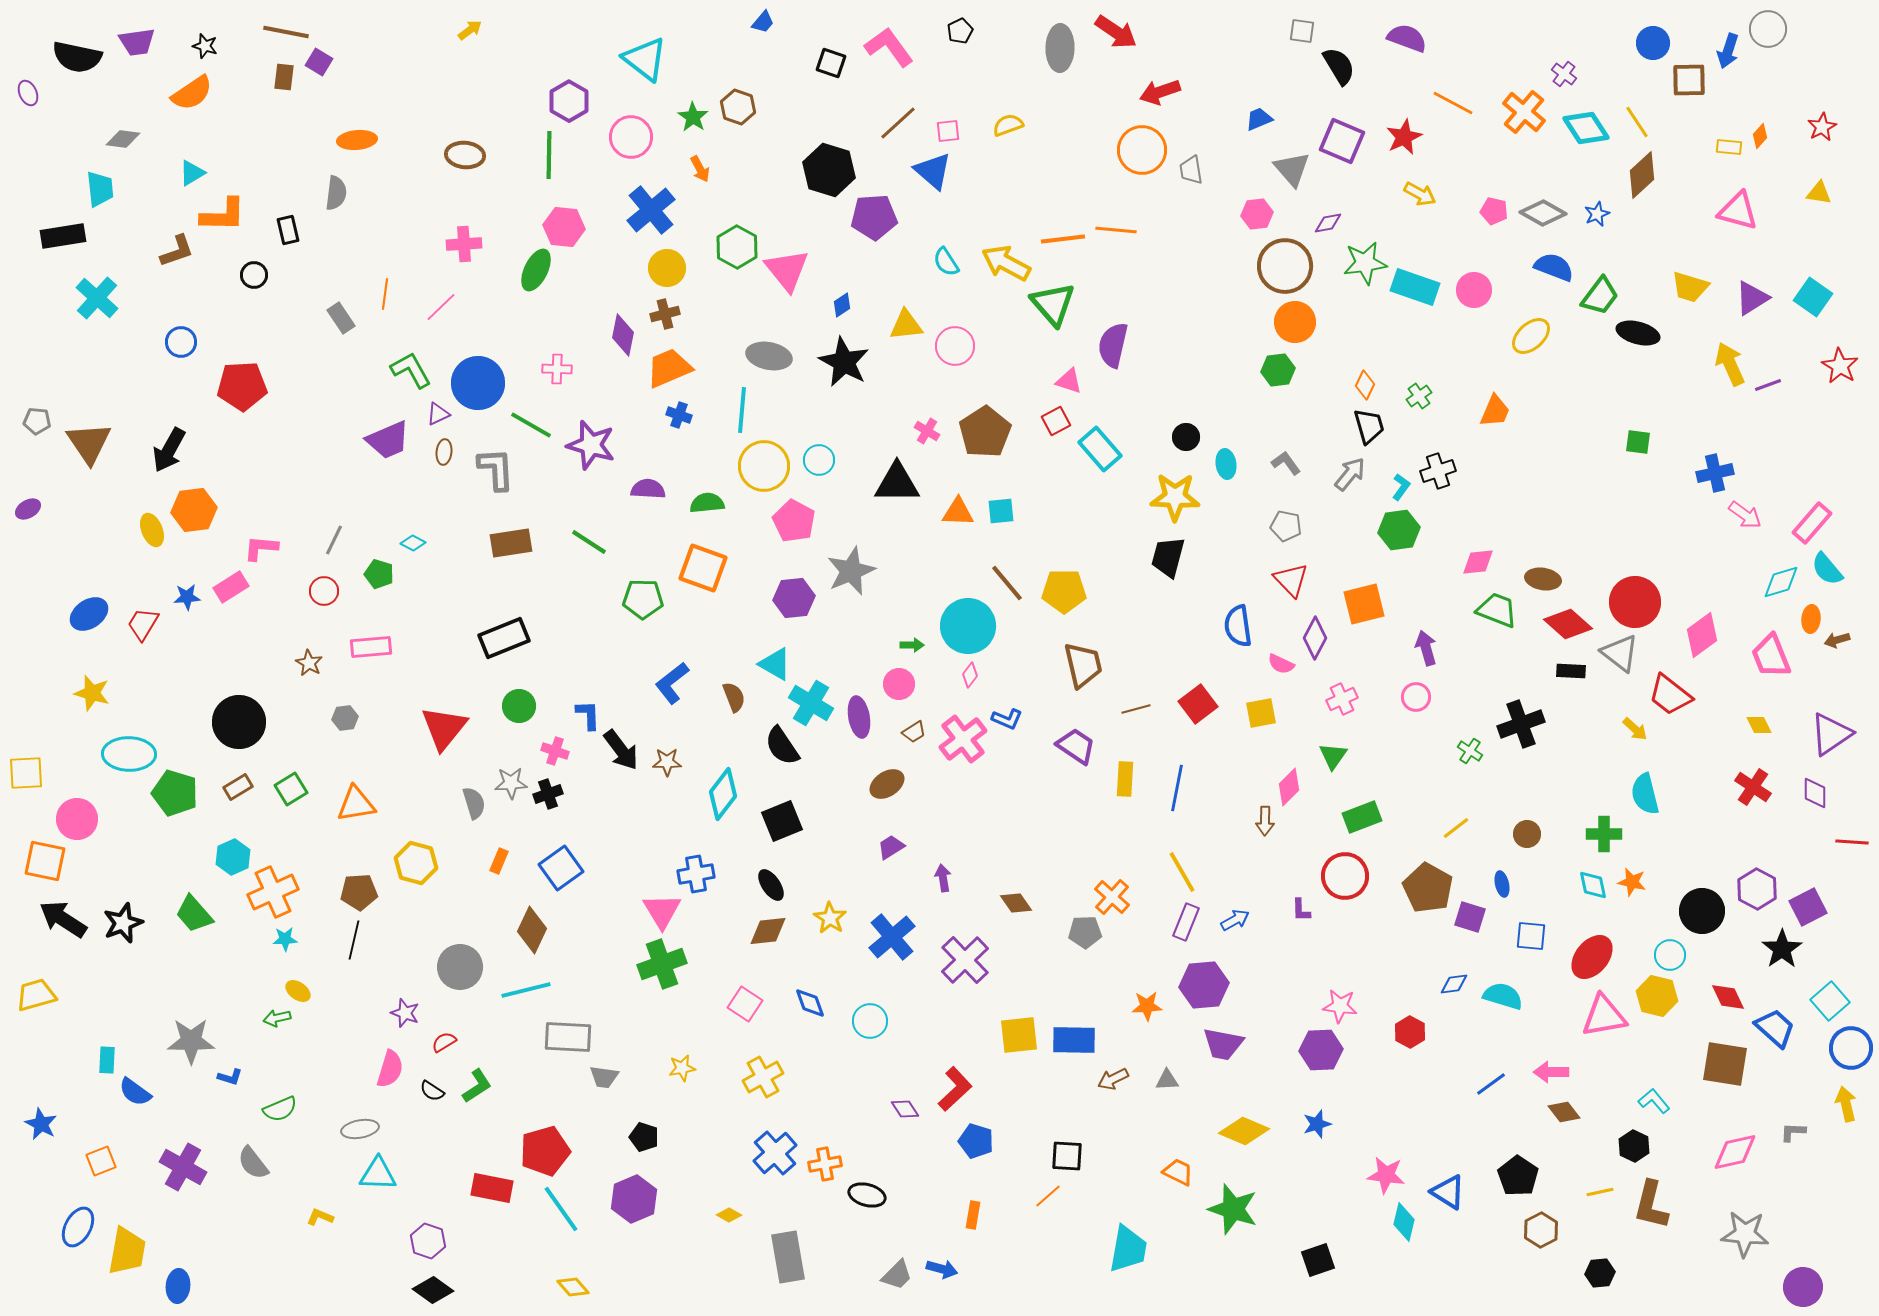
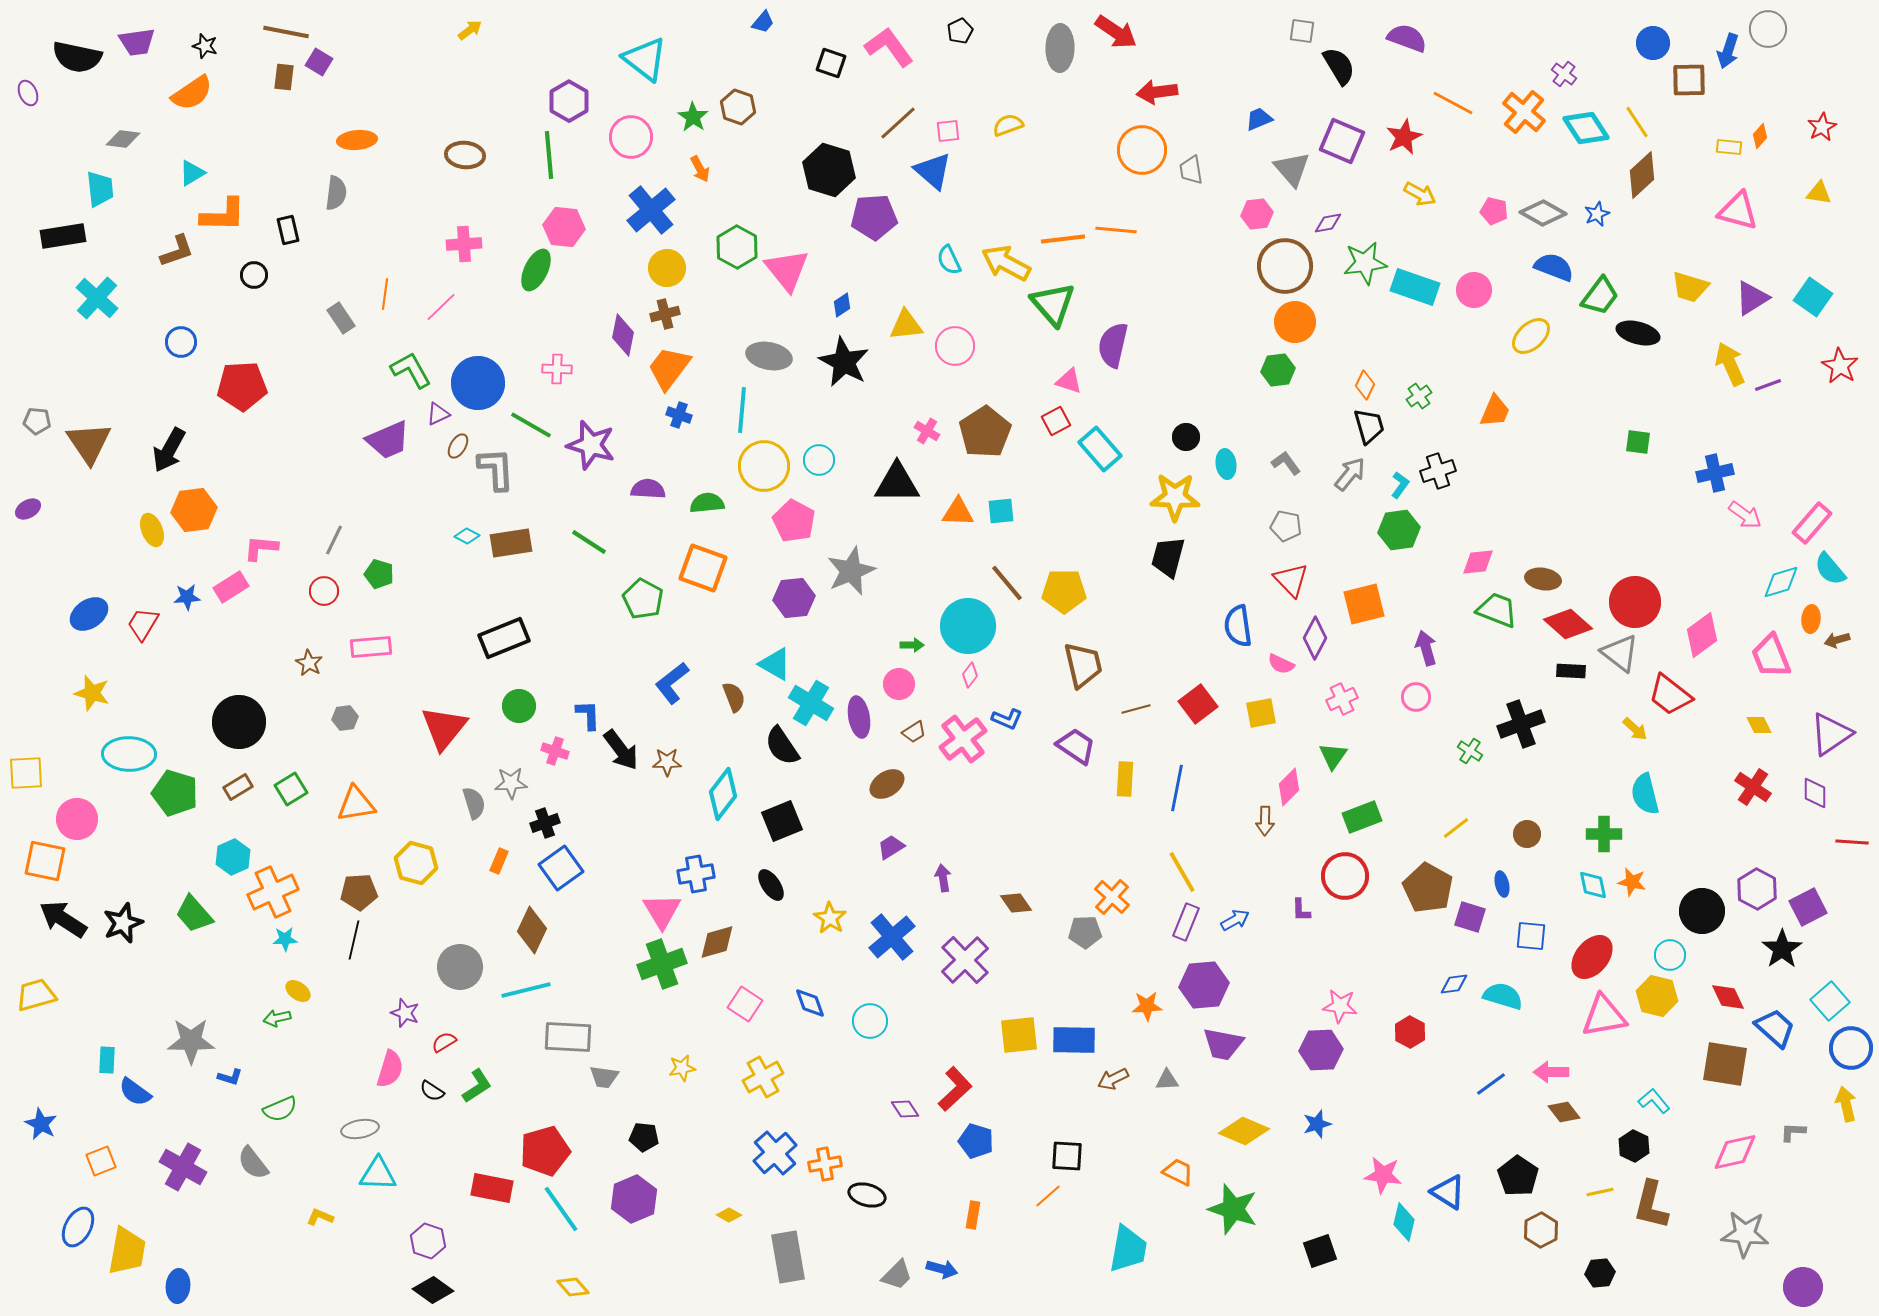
red arrow at (1160, 92): moved 3 px left; rotated 12 degrees clockwise
green line at (549, 155): rotated 6 degrees counterclockwise
cyan semicircle at (946, 262): moved 3 px right, 2 px up; rotated 8 degrees clockwise
orange trapezoid at (669, 368): rotated 30 degrees counterclockwise
brown ellipse at (444, 452): moved 14 px right, 6 px up; rotated 25 degrees clockwise
cyan L-shape at (1401, 487): moved 1 px left, 2 px up
cyan diamond at (413, 543): moved 54 px right, 7 px up
cyan semicircle at (1827, 569): moved 3 px right
green pentagon at (643, 599): rotated 27 degrees clockwise
black cross at (548, 794): moved 3 px left, 29 px down
brown diamond at (768, 931): moved 51 px left, 11 px down; rotated 9 degrees counterclockwise
black pentagon at (644, 1137): rotated 12 degrees counterclockwise
pink star at (1386, 1175): moved 3 px left
black square at (1318, 1260): moved 2 px right, 9 px up
